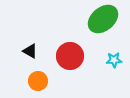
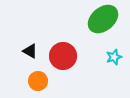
red circle: moved 7 px left
cyan star: moved 3 px up; rotated 14 degrees counterclockwise
